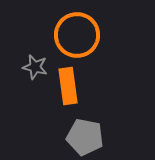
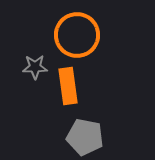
gray star: rotated 15 degrees counterclockwise
